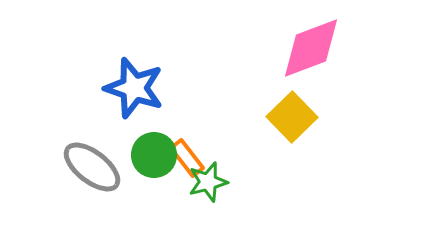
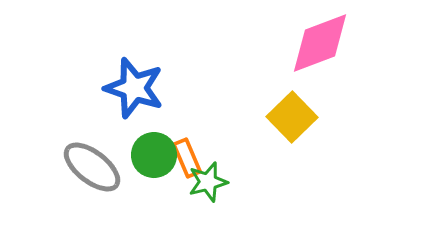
pink diamond: moved 9 px right, 5 px up
orange rectangle: rotated 15 degrees clockwise
